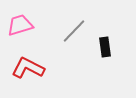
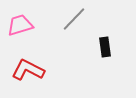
gray line: moved 12 px up
red L-shape: moved 2 px down
